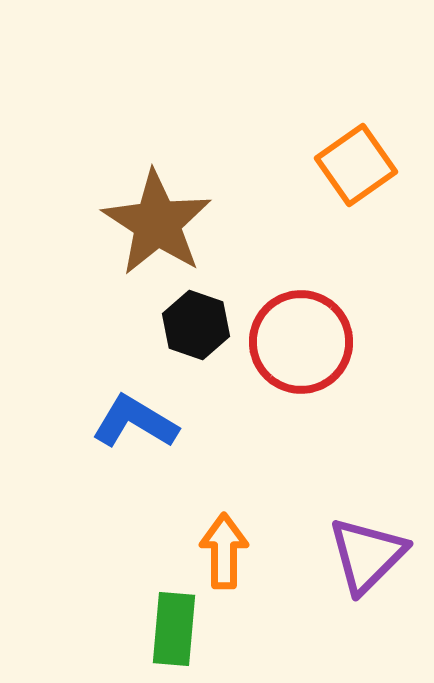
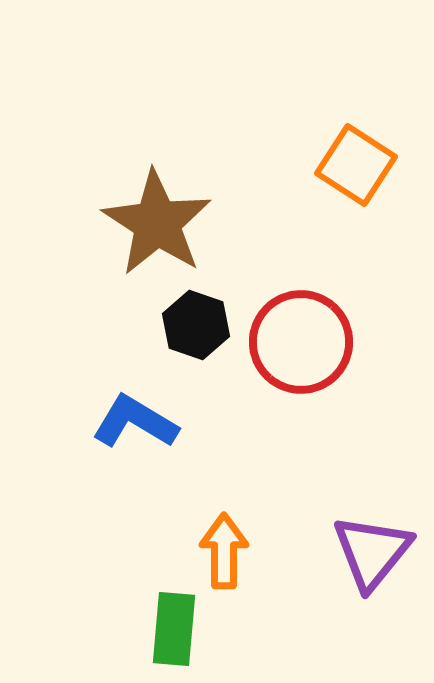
orange square: rotated 22 degrees counterclockwise
purple triangle: moved 5 px right, 3 px up; rotated 6 degrees counterclockwise
